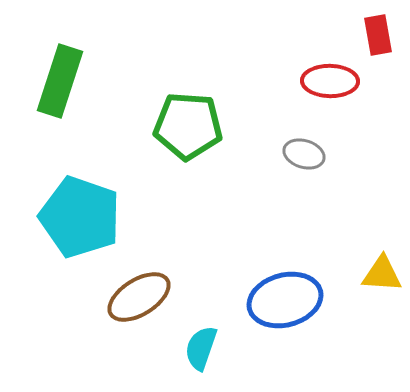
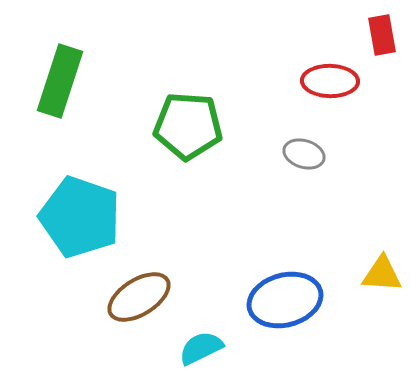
red rectangle: moved 4 px right
cyan semicircle: rotated 45 degrees clockwise
